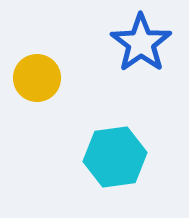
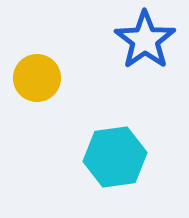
blue star: moved 4 px right, 3 px up
